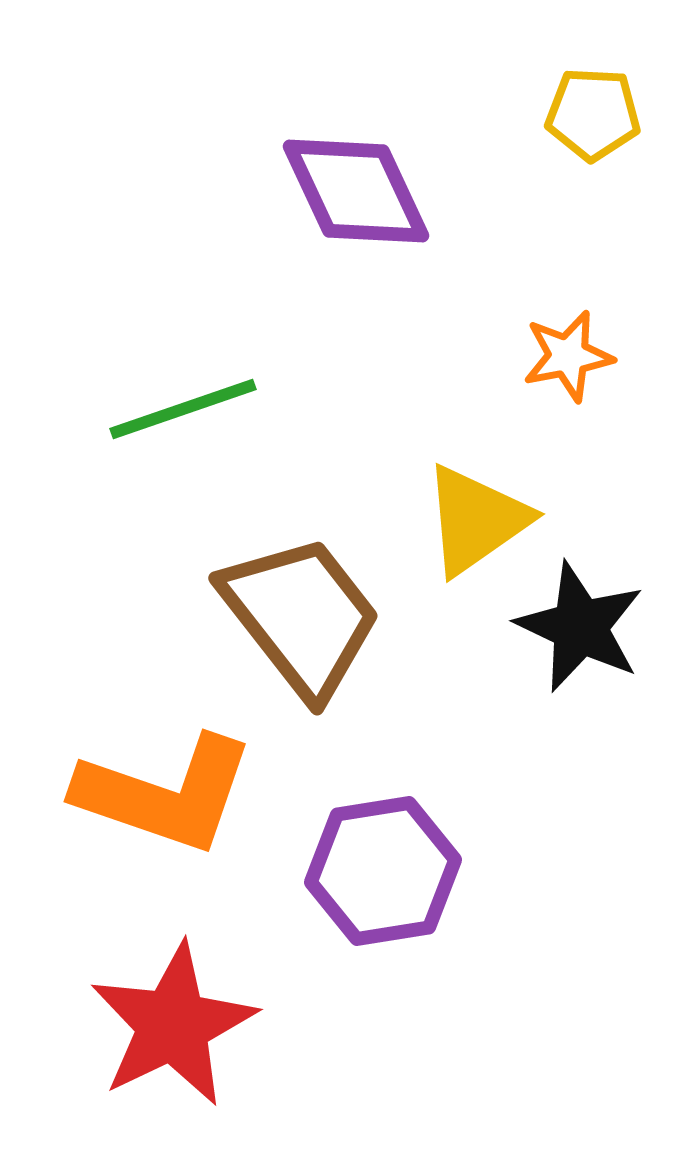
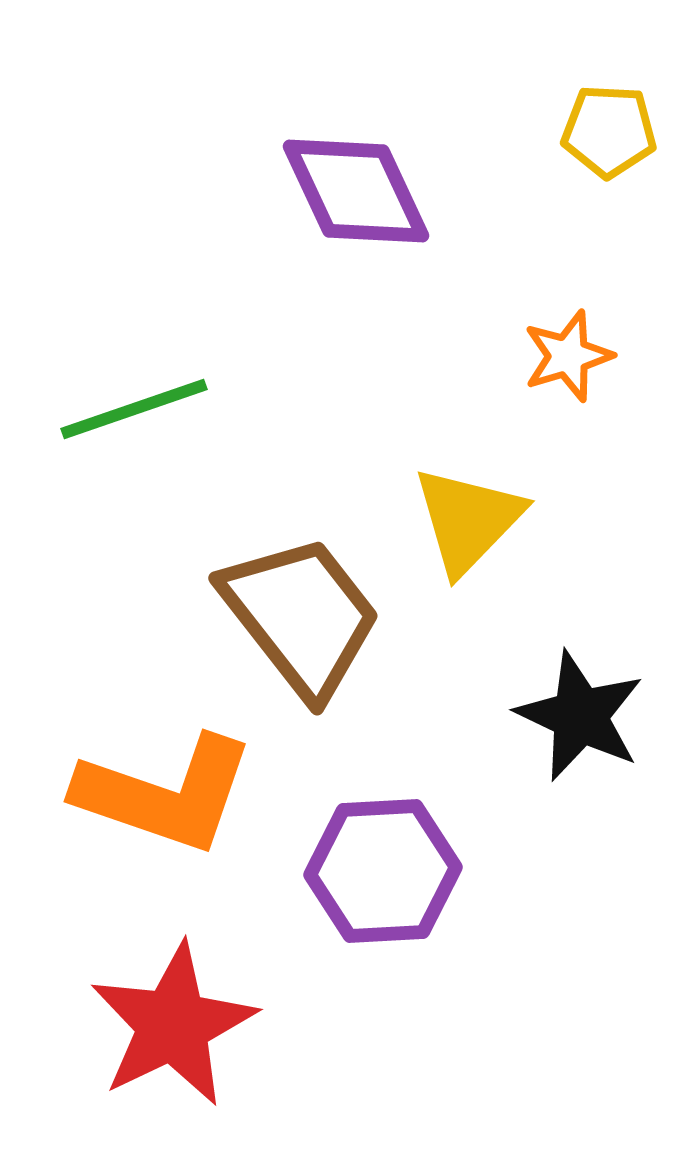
yellow pentagon: moved 16 px right, 17 px down
orange star: rotated 6 degrees counterclockwise
green line: moved 49 px left
yellow triangle: moved 8 px left; rotated 11 degrees counterclockwise
black star: moved 89 px down
purple hexagon: rotated 6 degrees clockwise
